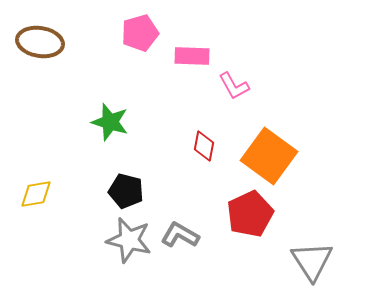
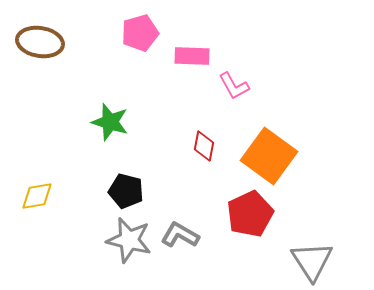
yellow diamond: moved 1 px right, 2 px down
